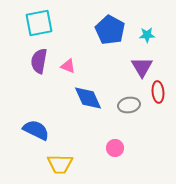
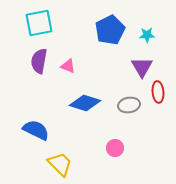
blue pentagon: rotated 16 degrees clockwise
blue diamond: moved 3 px left, 5 px down; rotated 48 degrees counterclockwise
yellow trapezoid: rotated 136 degrees counterclockwise
